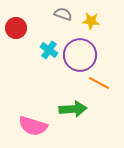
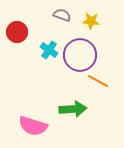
gray semicircle: moved 1 px left, 1 px down
red circle: moved 1 px right, 4 px down
orange line: moved 1 px left, 2 px up
